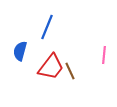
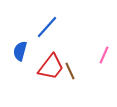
blue line: rotated 20 degrees clockwise
pink line: rotated 18 degrees clockwise
